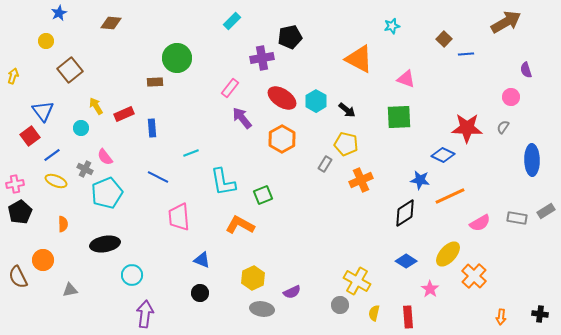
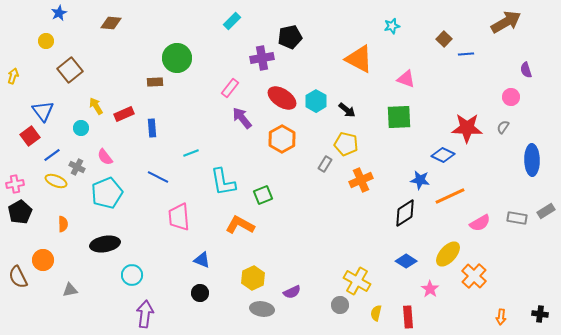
gray cross at (85, 169): moved 8 px left, 2 px up
yellow semicircle at (374, 313): moved 2 px right
